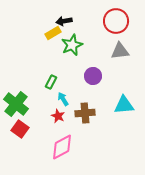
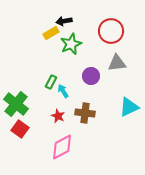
red circle: moved 5 px left, 10 px down
yellow rectangle: moved 2 px left
green star: moved 1 px left, 1 px up
gray triangle: moved 3 px left, 12 px down
purple circle: moved 2 px left
cyan arrow: moved 8 px up
cyan triangle: moved 5 px right, 2 px down; rotated 20 degrees counterclockwise
brown cross: rotated 12 degrees clockwise
